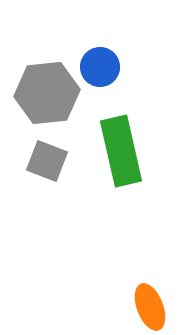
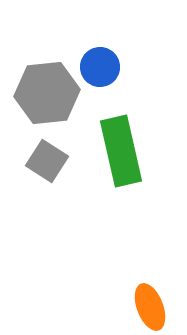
gray square: rotated 12 degrees clockwise
